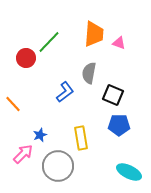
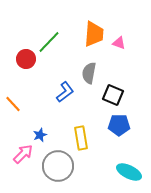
red circle: moved 1 px down
